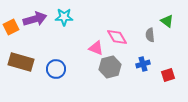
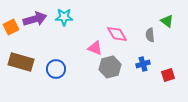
pink diamond: moved 3 px up
pink triangle: moved 1 px left
